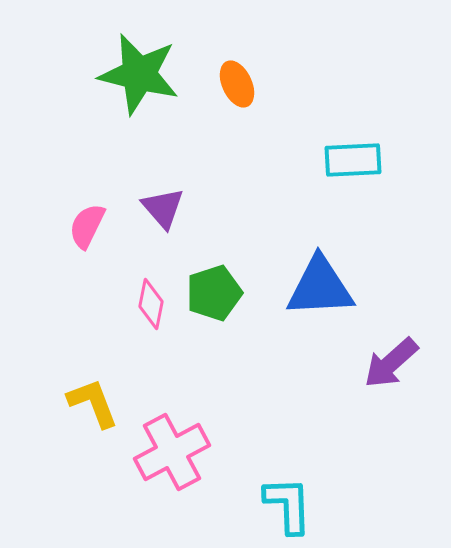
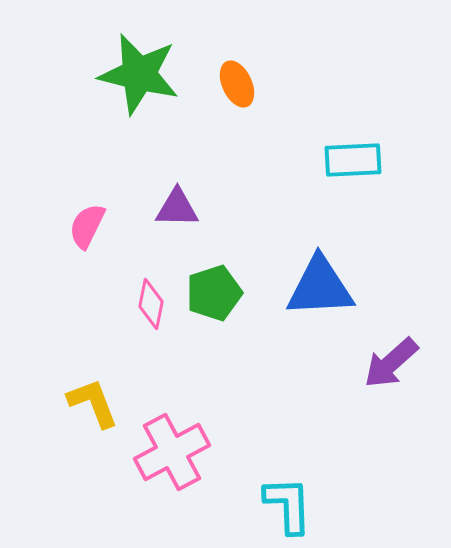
purple triangle: moved 14 px right; rotated 48 degrees counterclockwise
